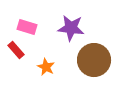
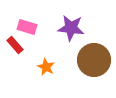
red rectangle: moved 1 px left, 5 px up
